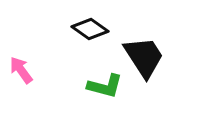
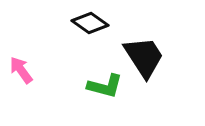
black diamond: moved 6 px up
